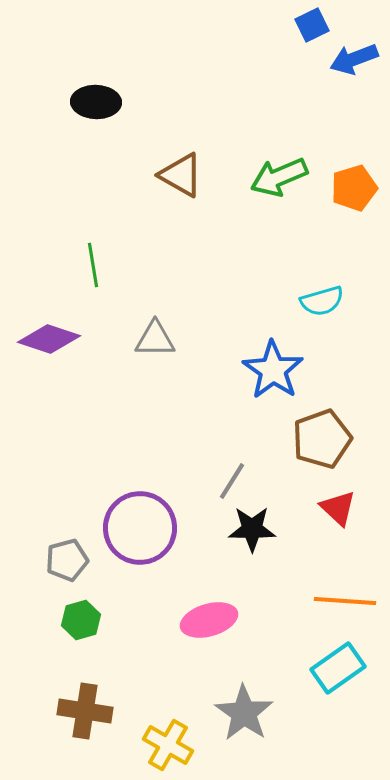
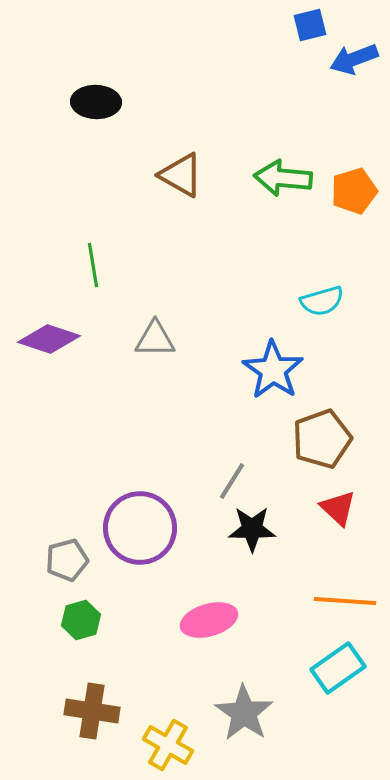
blue square: moved 2 px left; rotated 12 degrees clockwise
green arrow: moved 4 px right, 1 px down; rotated 28 degrees clockwise
orange pentagon: moved 3 px down
brown cross: moved 7 px right
